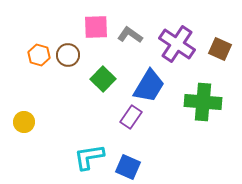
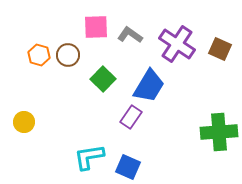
green cross: moved 16 px right, 30 px down; rotated 9 degrees counterclockwise
